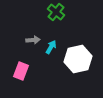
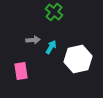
green cross: moved 2 px left
pink rectangle: rotated 30 degrees counterclockwise
